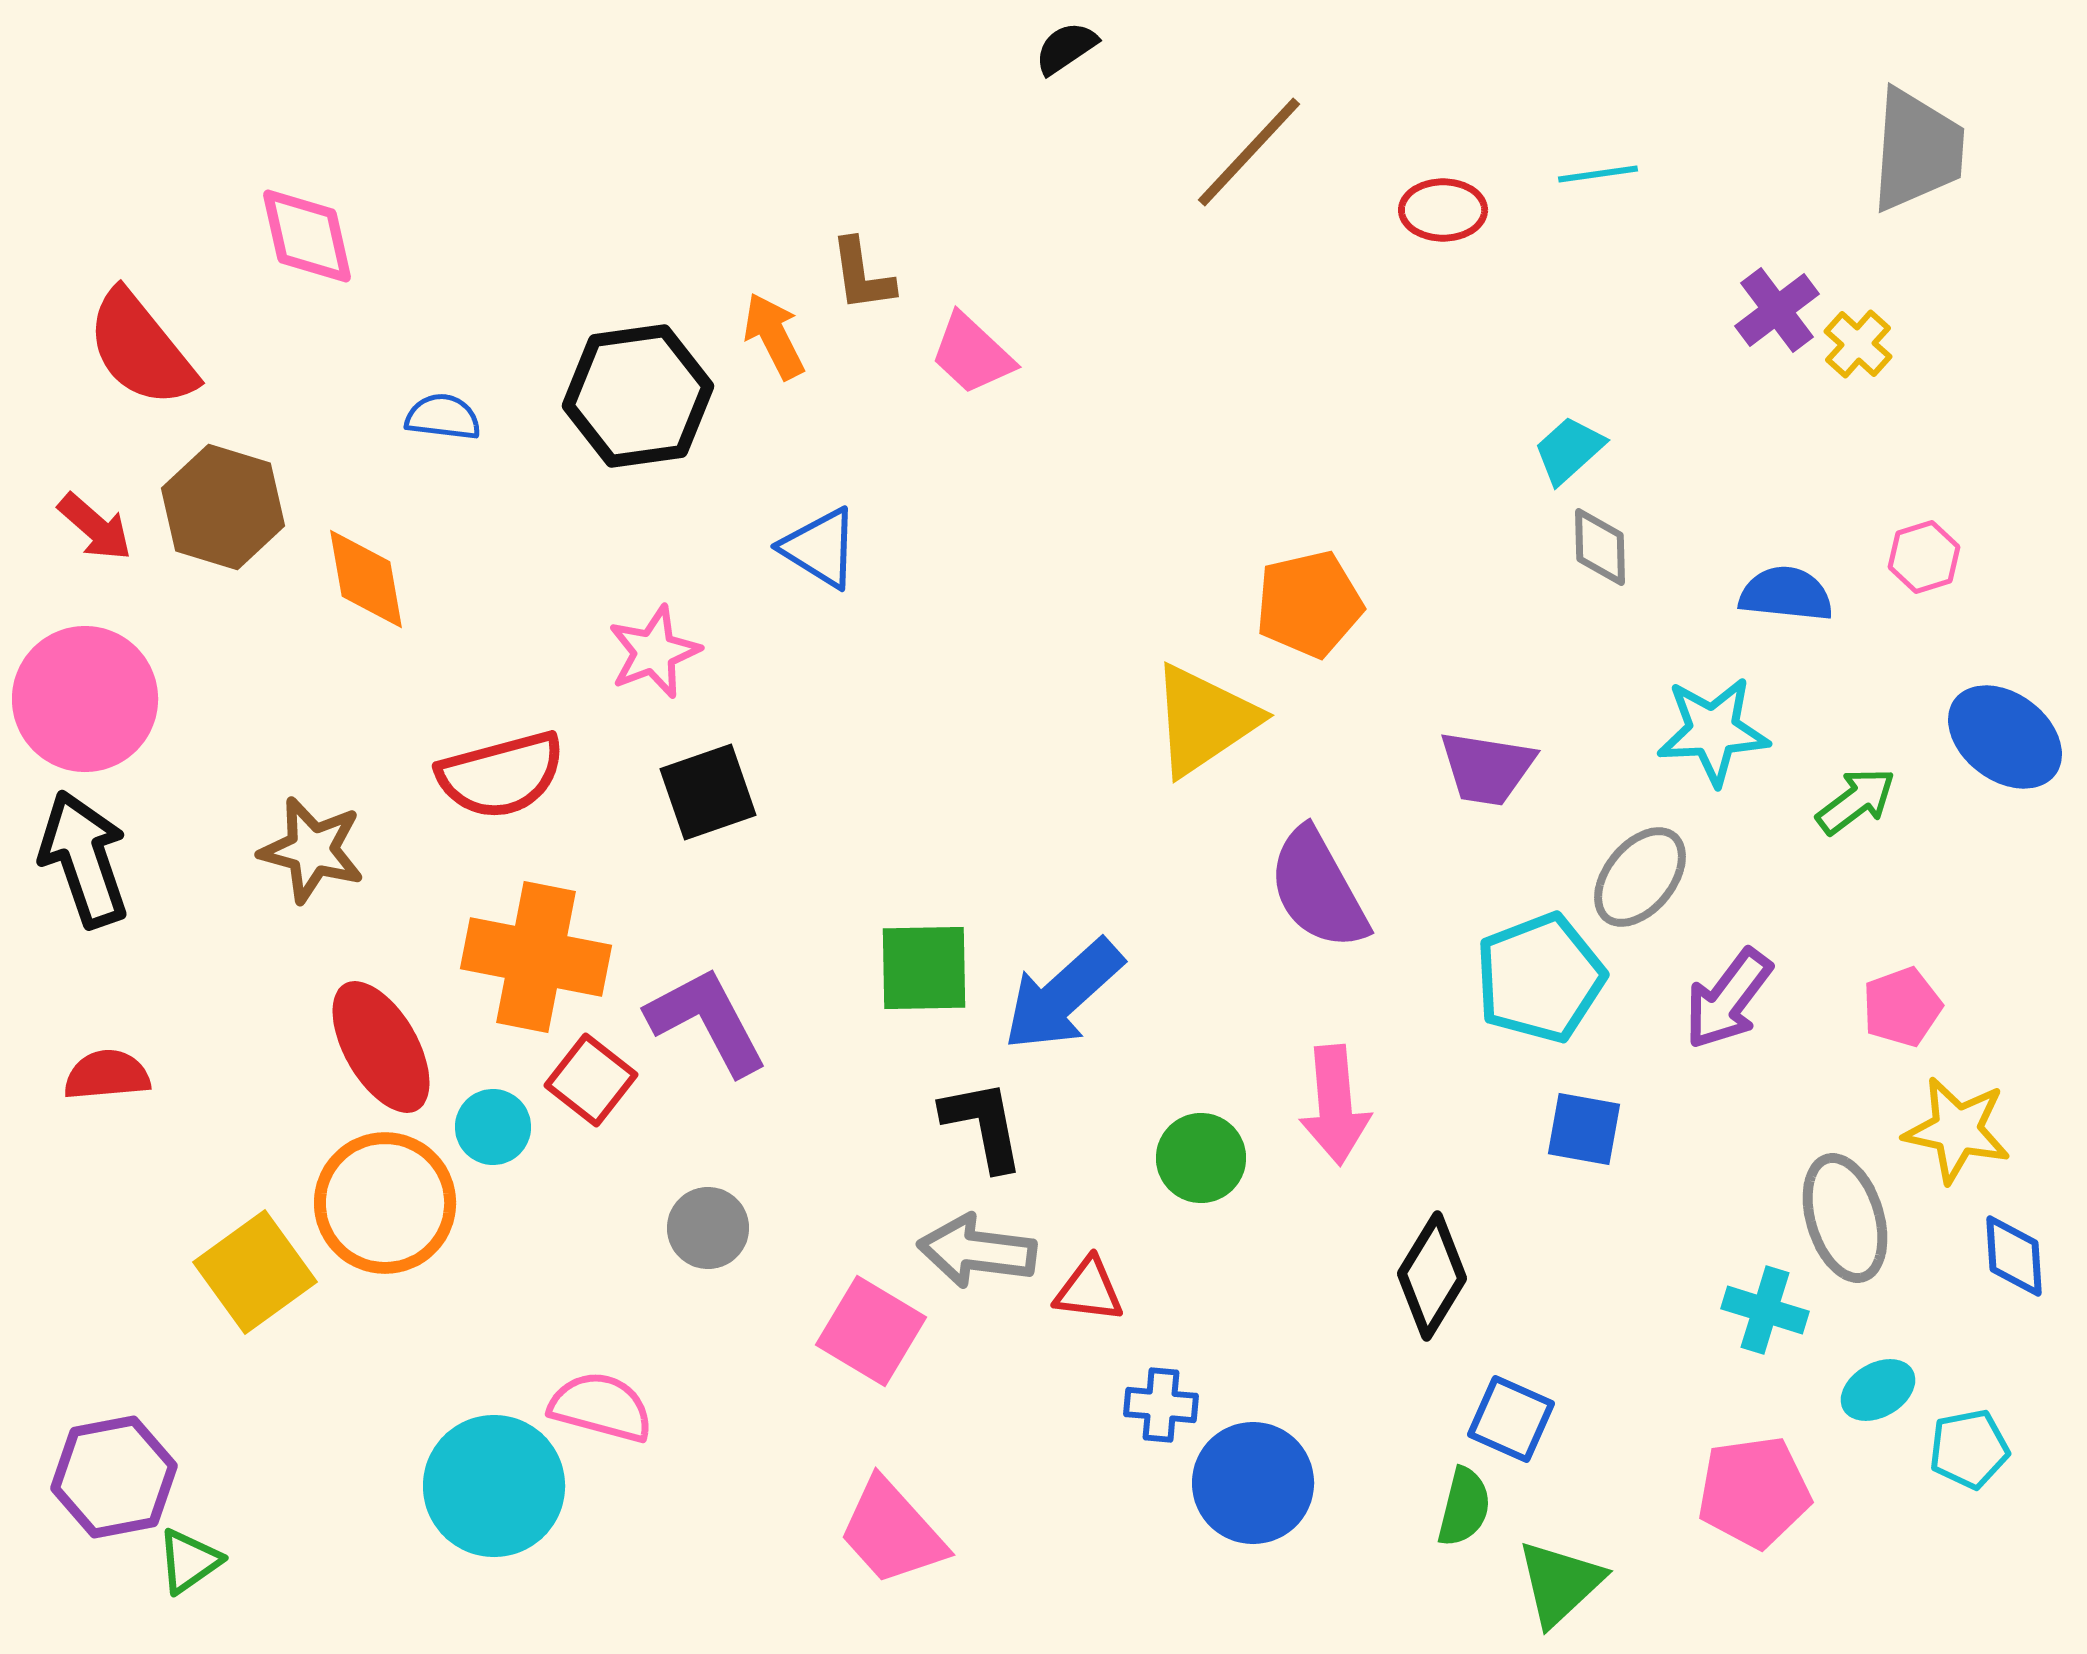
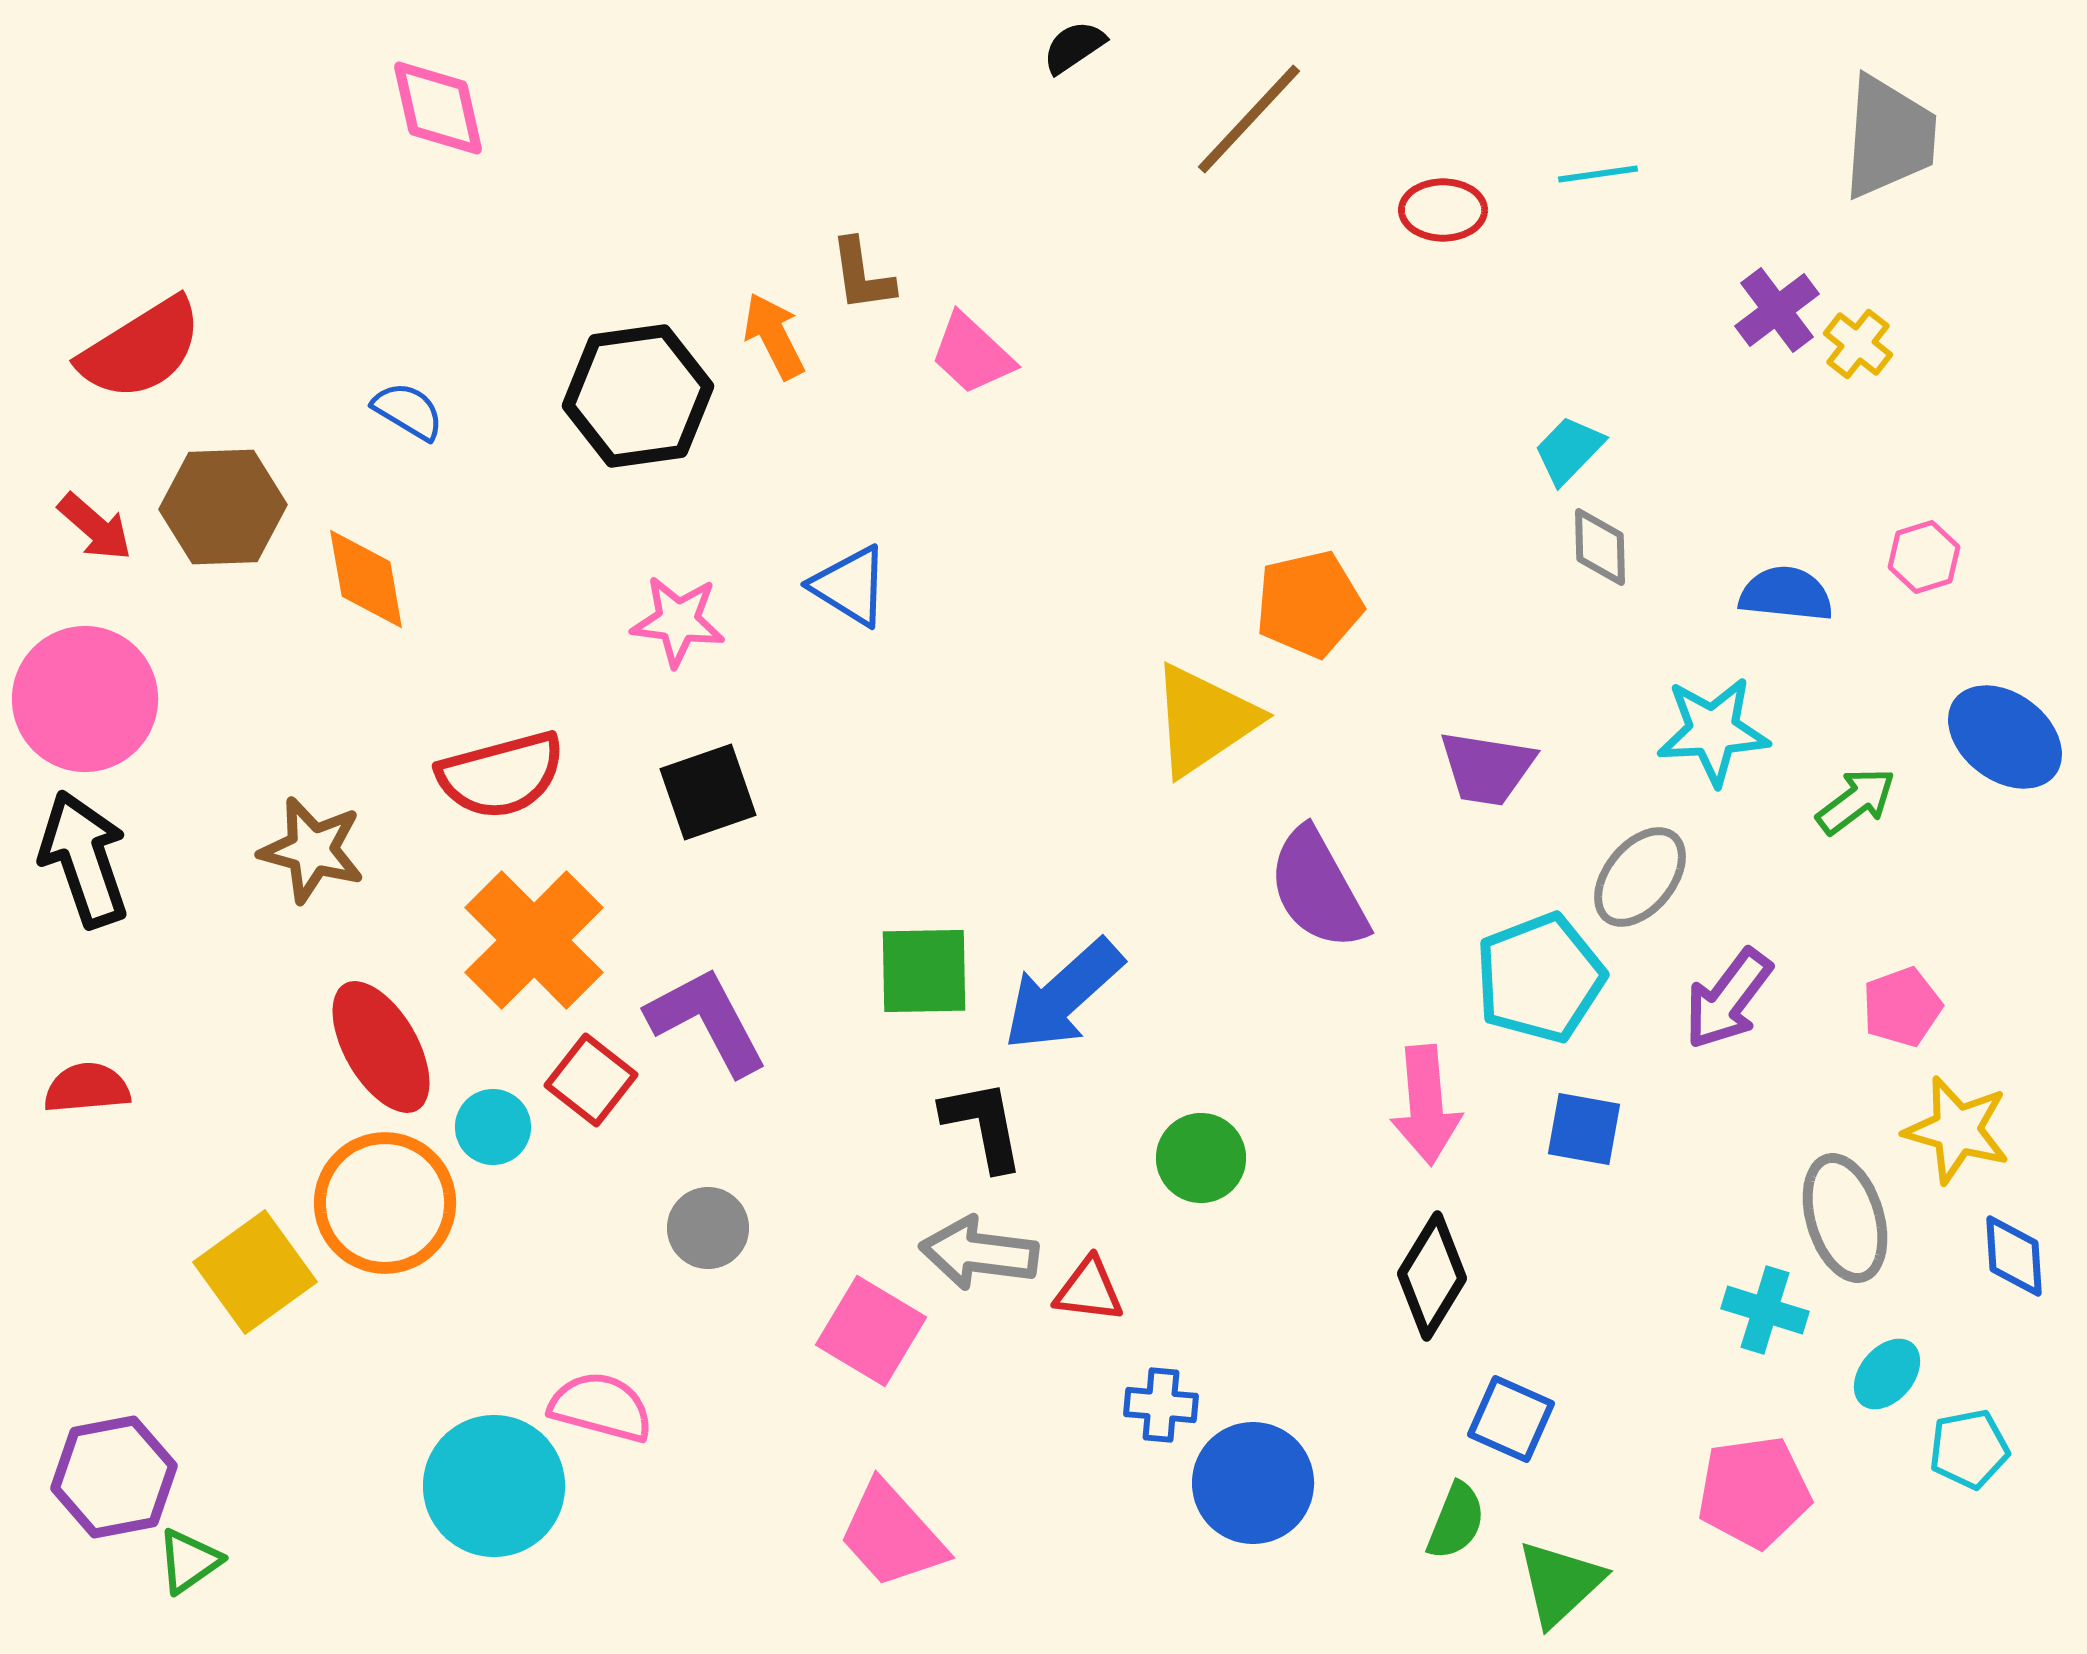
black semicircle at (1066, 48): moved 8 px right, 1 px up
gray trapezoid at (1917, 150): moved 28 px left, 13 px up
brown line at (1249, 152): moved 33 px up
pink diamond at (307, 236): moved 131 px right, 128 px up
yellow cross at (1858, 344): rotated 4 degrees counterclockwise
red semicircle at (141, 349): rotated 83 degrees counterclockwise
blue semicircle at (443, 417): moved 35 px left, 6 px up; rotated 24 degrees clockwise
cyan trapezoid at (1569, 450): rotated 4 degrees counterclockwise
brown hexagon at (223, 507): rotated 19 degrees counterclockwise
blue triangle at (820, 548): moved 30 px right, 38 px down
pink star at (654, 652): moved 24 px right, 31 px up; rotated 28 degrees clockwise
orange cross at (536, 957): moved 2 px left, 17 px up; rotated 34 degrees clockwise
green square at (924, 968): moved 3 px down
red semicircle at (107, 1075): moved 20 px left, 13 px down
pink arrow at (1335, 1105): moved 91 px right
yellow star at (1957, 1130): rotated 4 degrees clockwise
gray arrow at (977, 1251): moved 2 px right, 2 px down
cyan ellipse at (1878, 1390): moved 9 px right, 16 px up; rotated 20 degrees counterclockwise
green semicircle at (1464, 1507): moved 8 px left, 14 px down; rotated 8 degrees clockwise
pink trapezoid at (892, 1532): moved 3 px down
